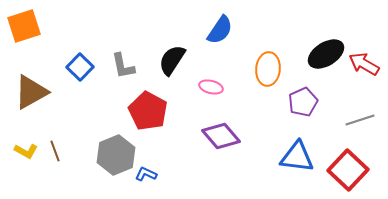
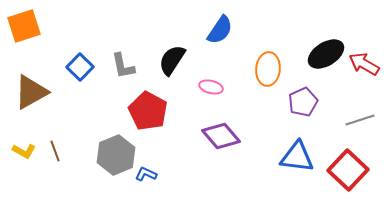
yellow L-shape: moved 2 px left
